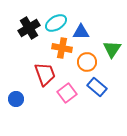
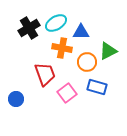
green triangle: moved 4 px left, 2 px down; rotated 30 degrees clockwise
blue rectangle: rotated 24 degrees counterclockwise
